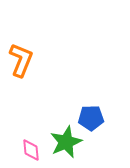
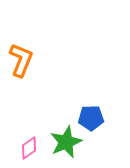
pink diamond: moved 2 px left, 2 px up; rotated 60 degrees clockwise
